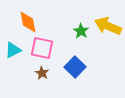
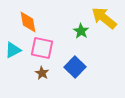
yellow arrow: moved 4 px left, 8 px up; rotated 16 degrees clockwise
